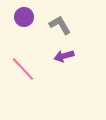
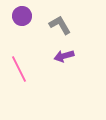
purple circle: moved 2 px left, 1 px up
pink line: moved 4 px left; rotated 16 degrees clockwise
